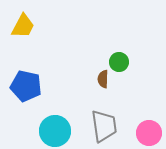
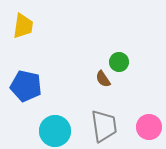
yellow trapezoid: rotated 20 degrees counterclockwise
brown semicircle: rotated 36 degrees counterclockwise
pink circle: moved 6 px up
